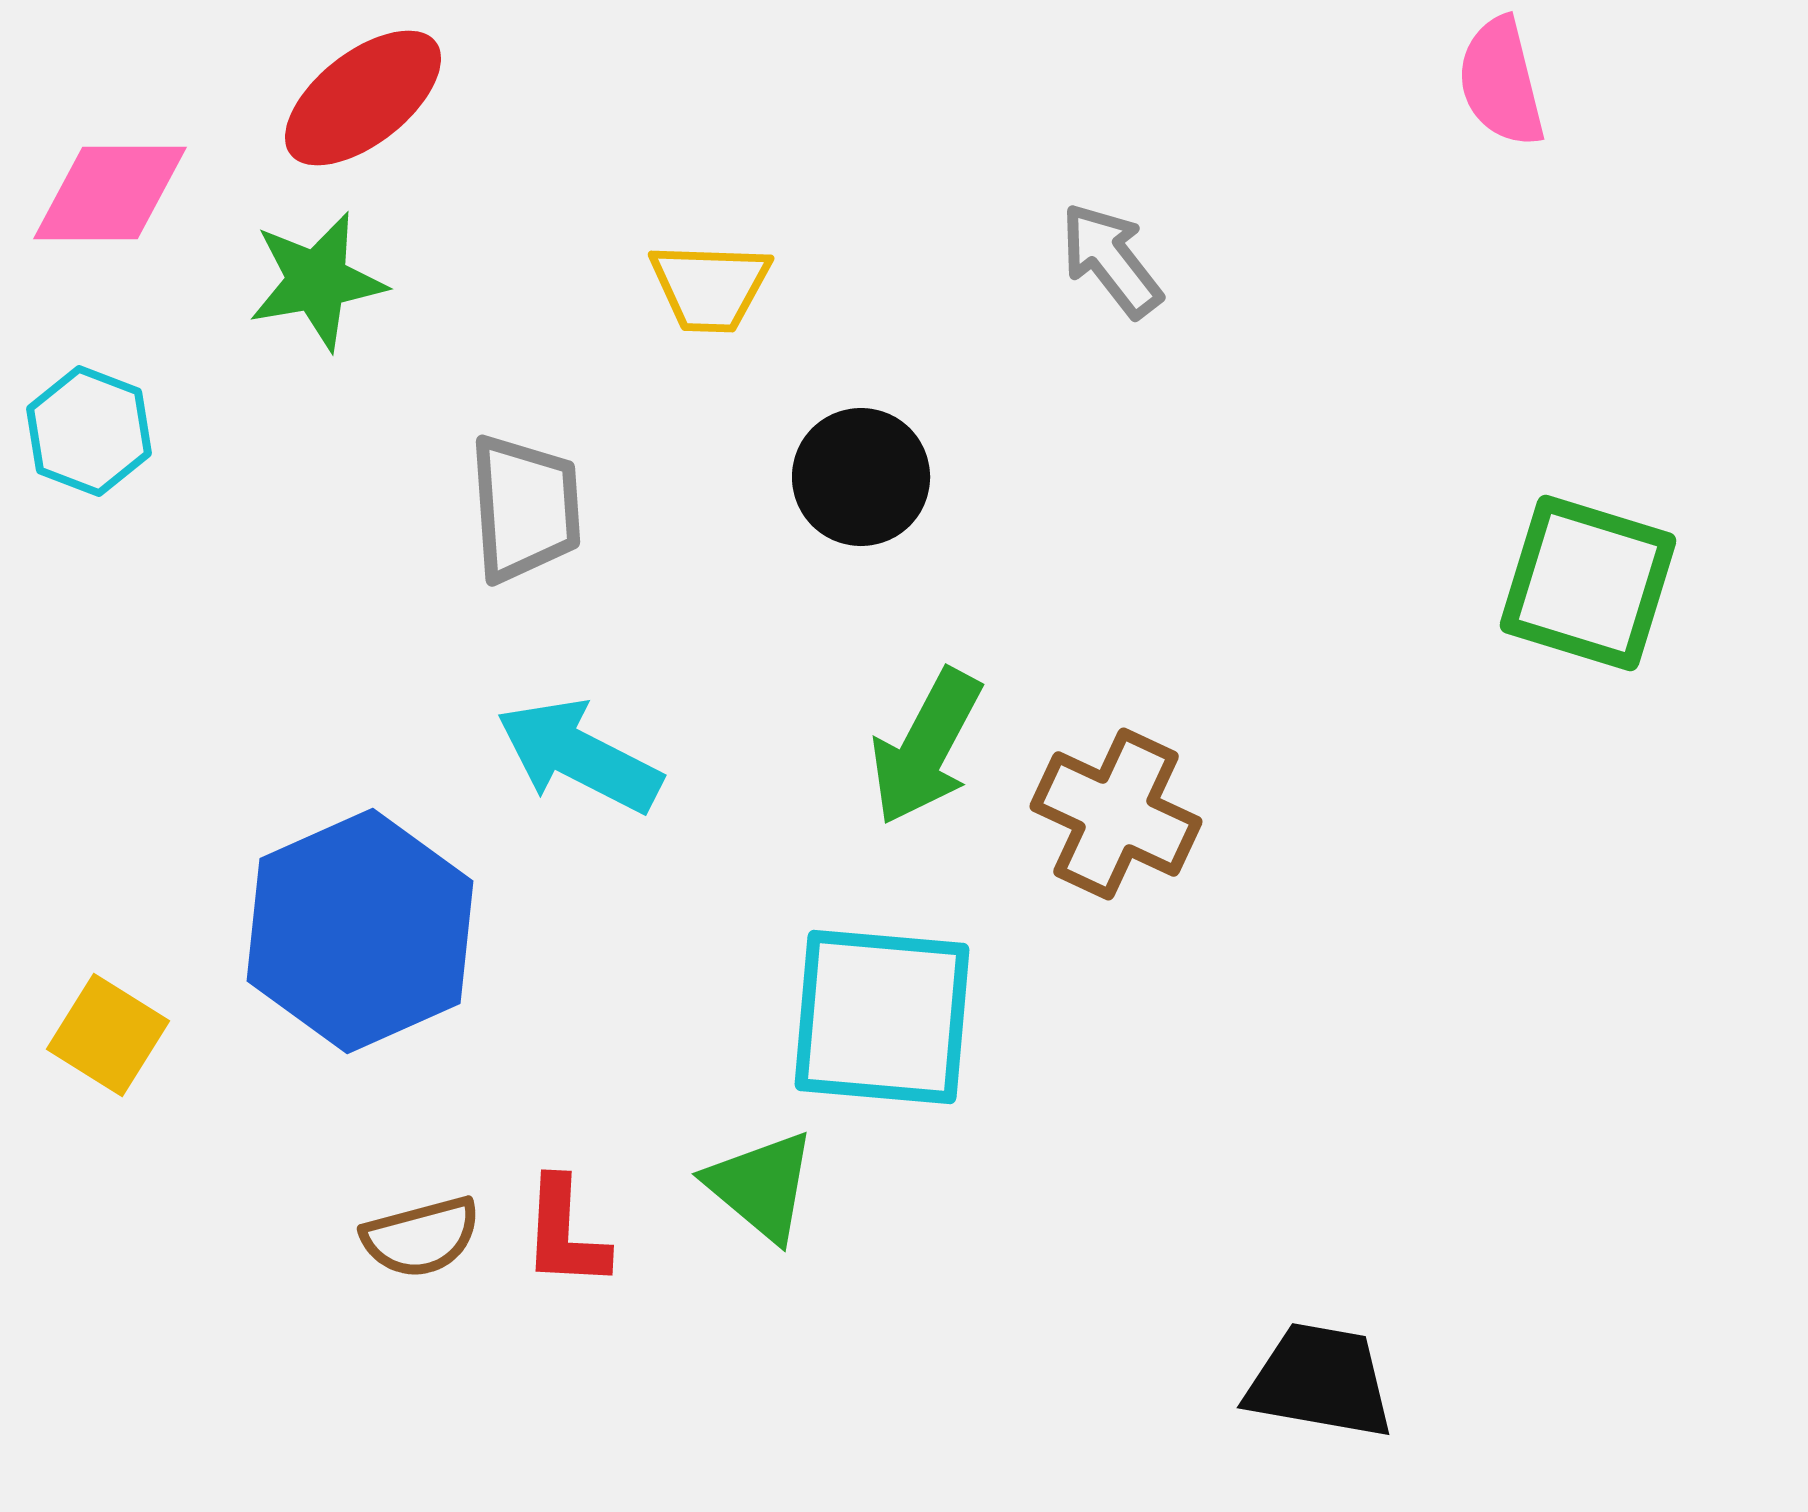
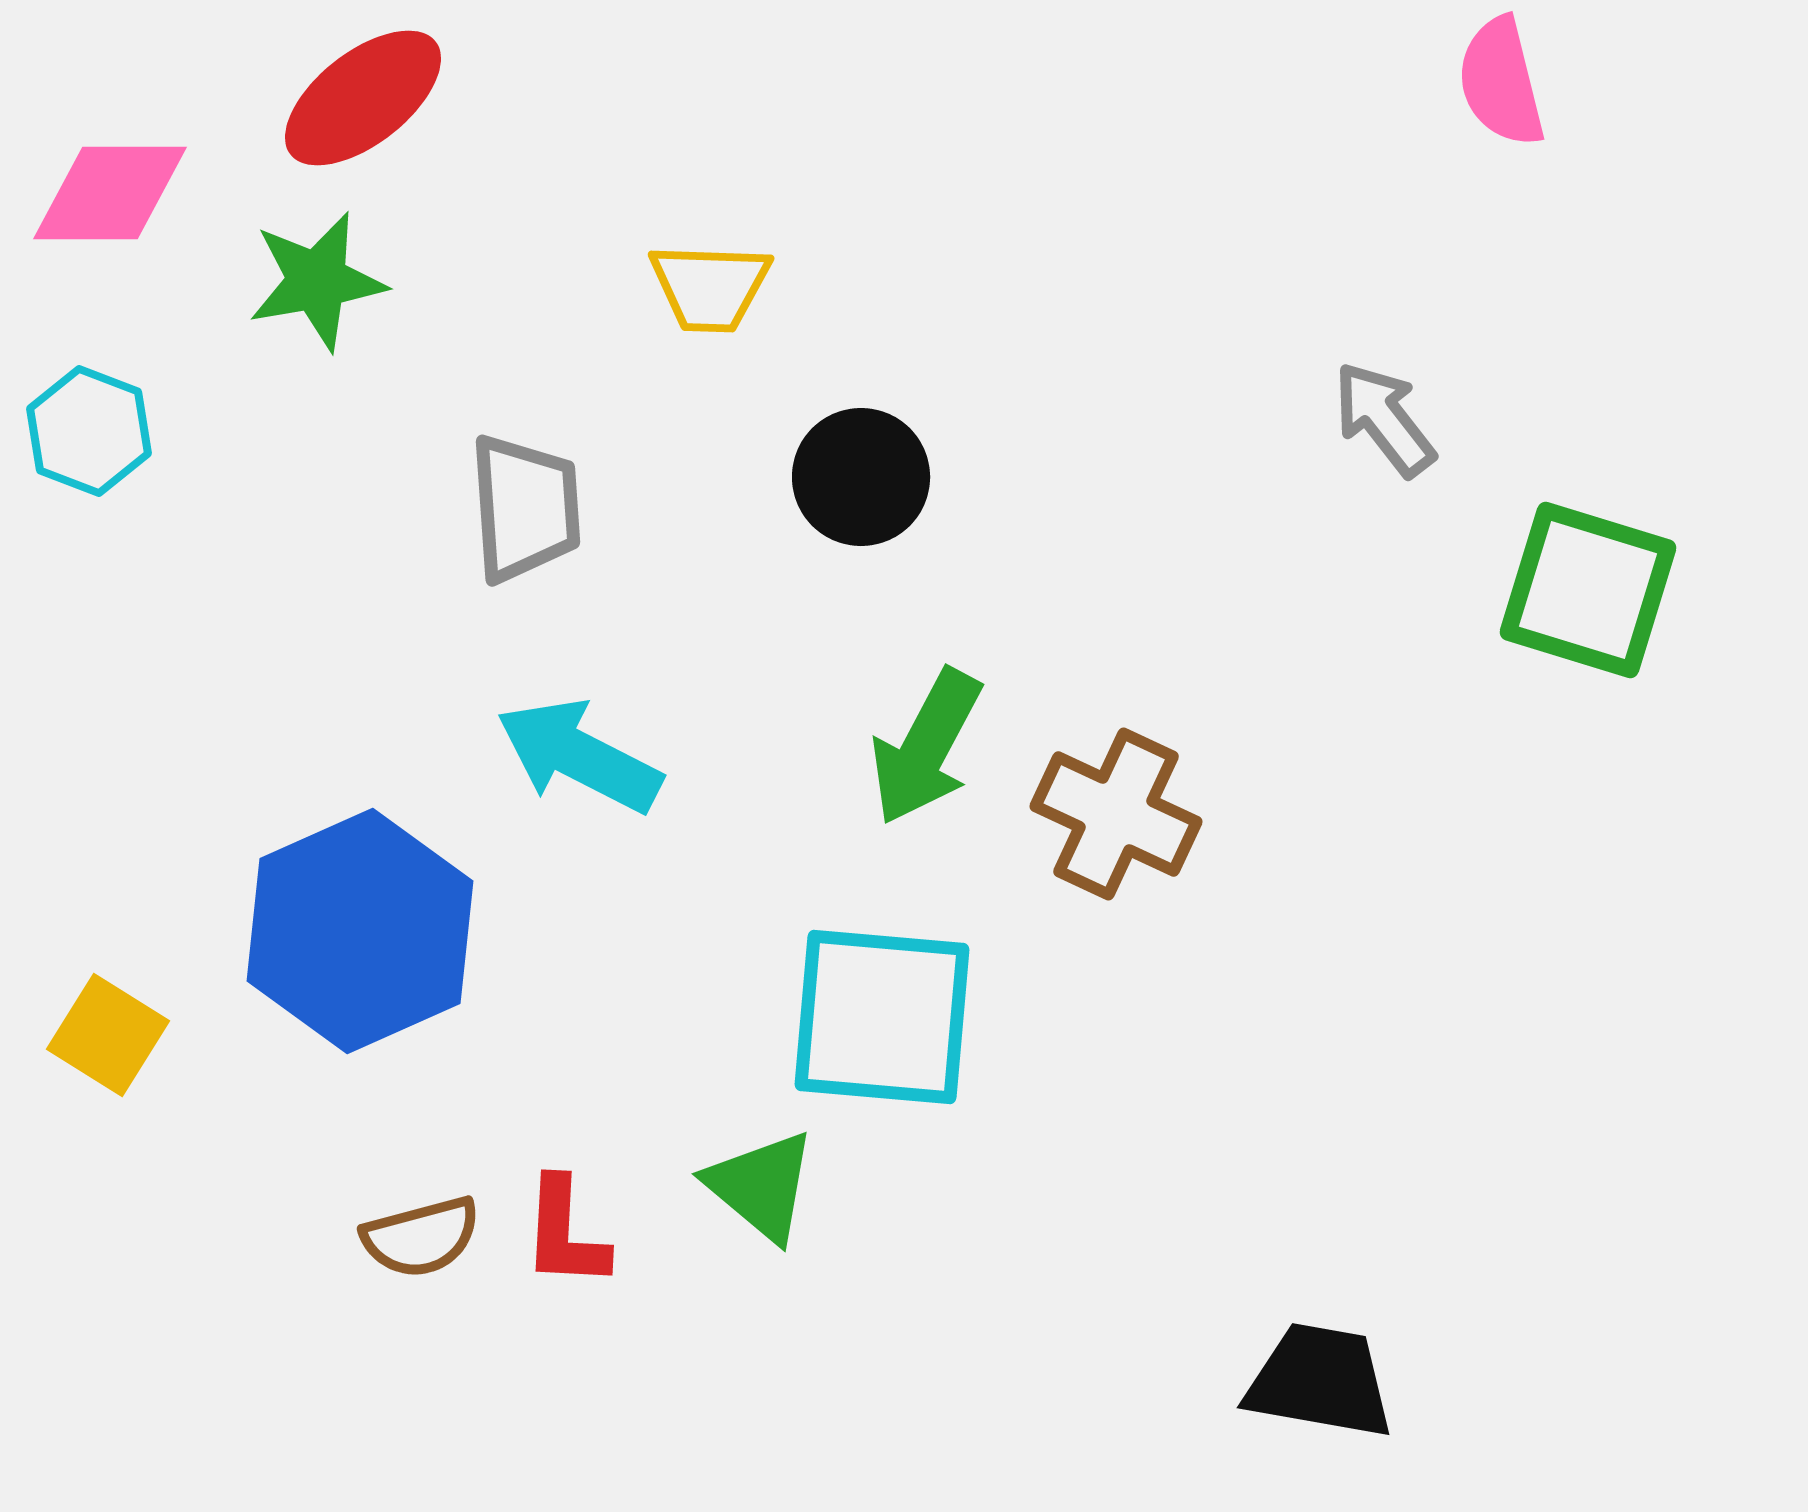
gray arrow: moved 273 px right, 159 px down
green square: moved 7 px down
